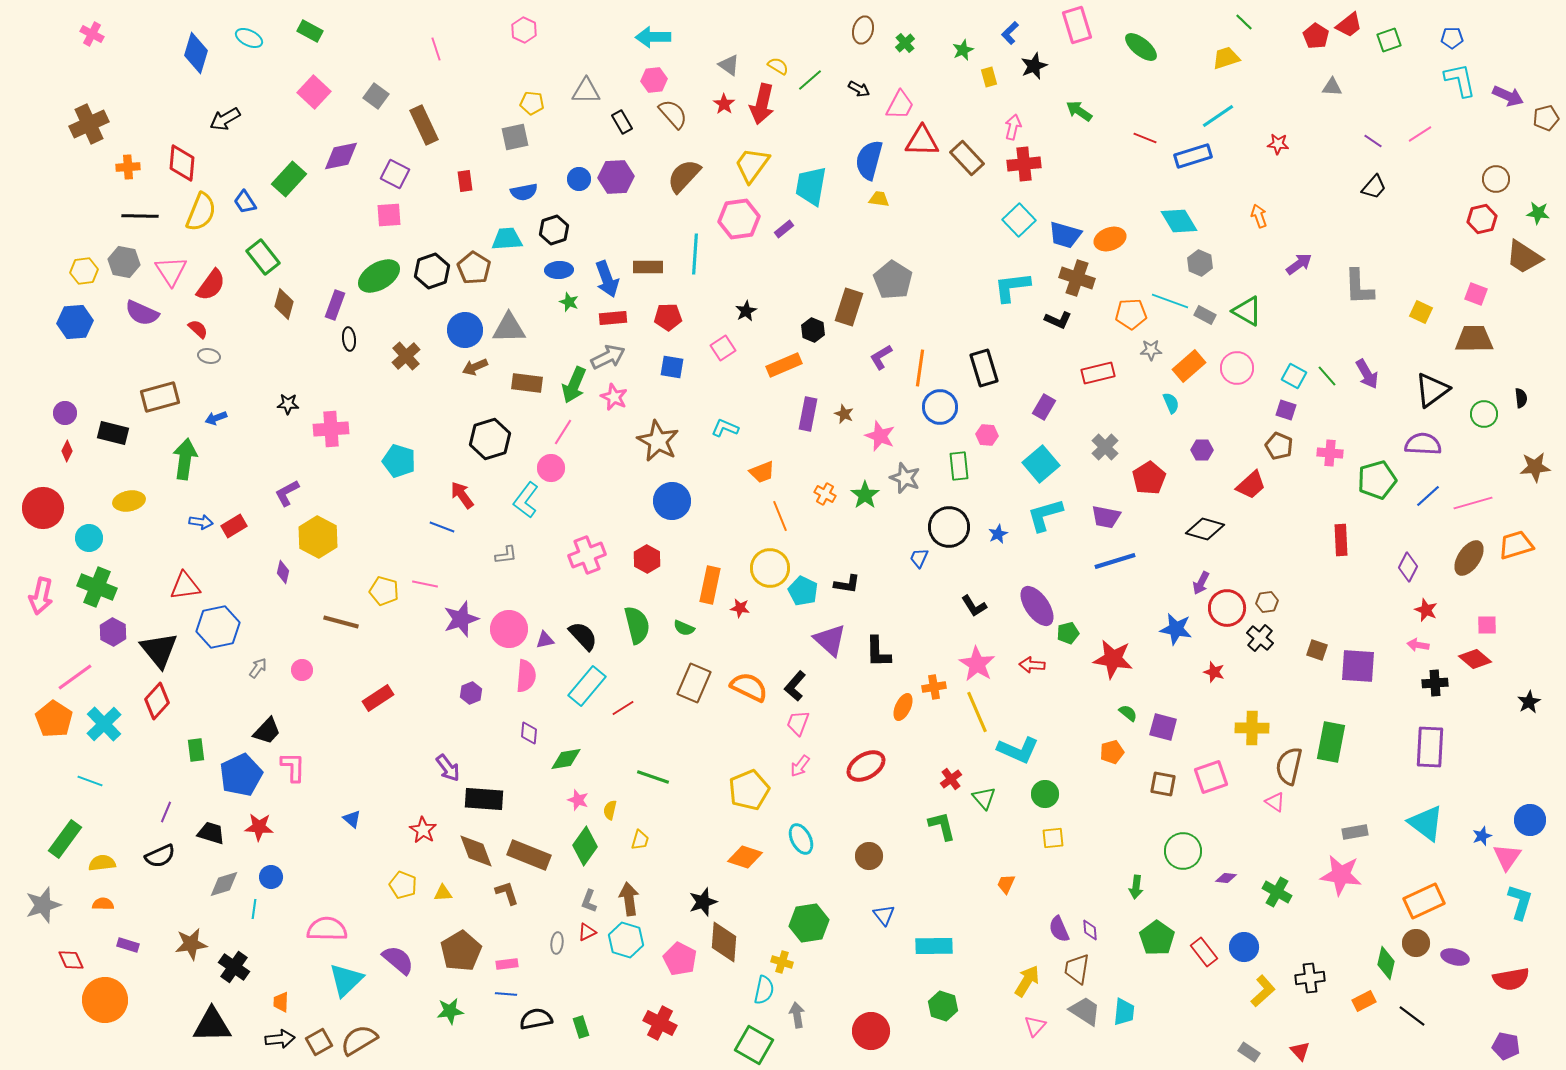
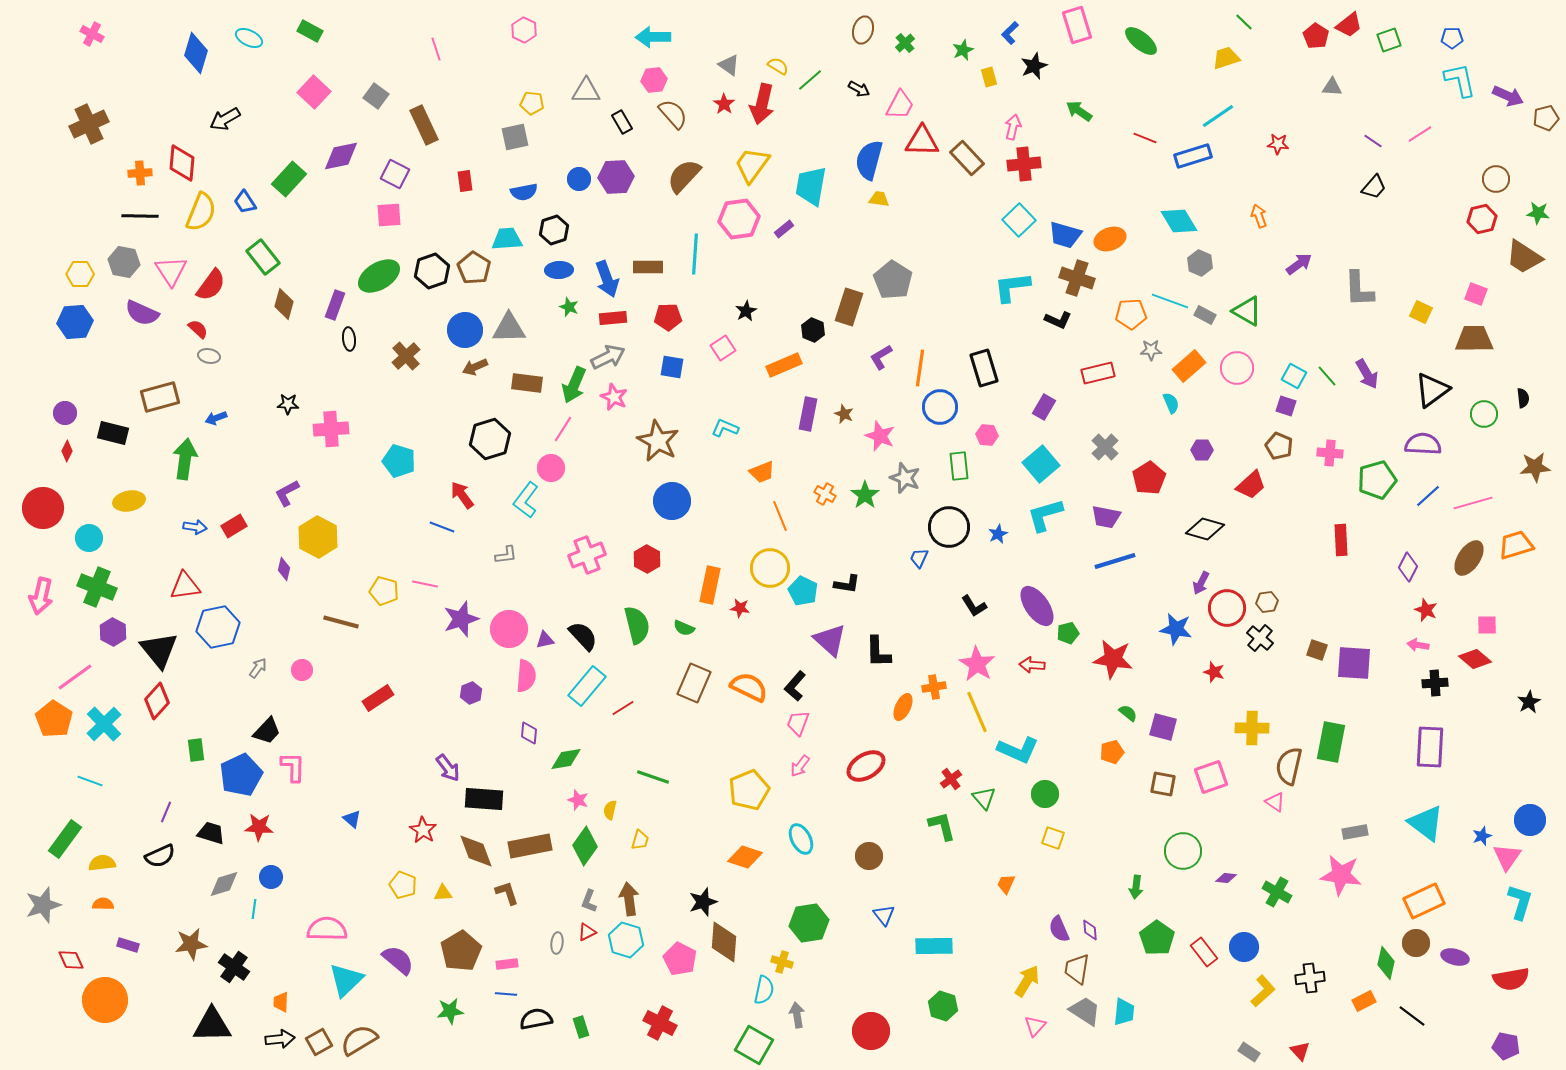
green ellipse at (1141, 47): moved 6 px up
orange cross at (128, 167): moved 12 px right, 6 px down
yellow hexagon at (84, 271): moved 4 px left, 3 px down; rotated 8 degrees clockwise
gray L-shape at (1359, 287): moved 2 px down
green star at (569, 302): moved 5 px down
black semicircle at (1521, 398): moved 2 px right
purple square at (1286, 410): moved 4 px up
pink line at (563, 432): moved 3 px up
blue arrow at (201, 522): moved 6 px left, 5 px down
purple diamond at (283, 572): moved 1 px right, 3 px up
purple square at (1358, 666): moved 4 px left, 3 px up
yellow square at (1053, 838): rotated 25 degrees clockwise
brown rectangle at (529, 855): moved 1 px right, 9 px up; rotated 33 degrees counterclockwise
